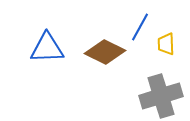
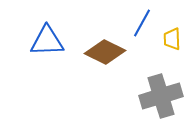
blue line: moved 2 px right, 4 px up
yellow trapezoid: moved 6 px right, 5 px up
blue triangle: moved 7 px up
